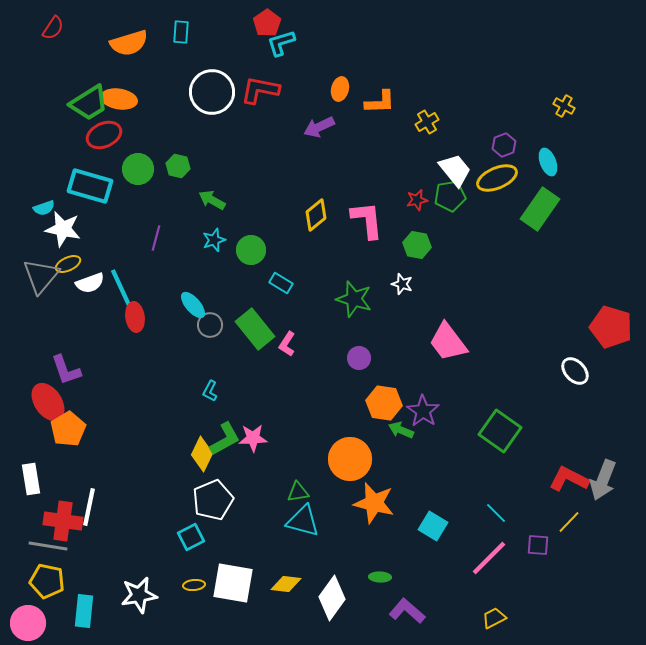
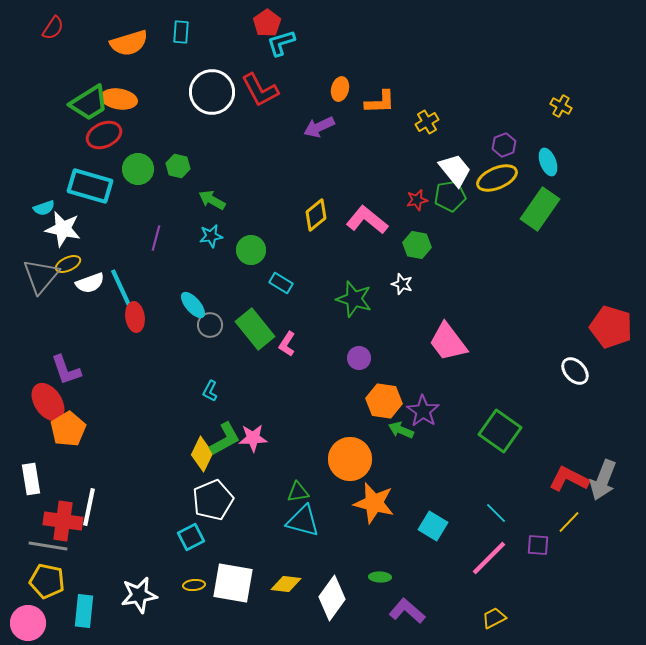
red L-shape at (260, 90): rotated 129 degrees counterclockwise
yellow cross at (564, 106): moved 3 px left
pink L-shape at (367, 220): rotated 45 degrees counterclockwise
cyan star at (214, 240): moved 3 px left, 4 px up; rotated 10 degrees clockwise
orange hexagon at (384, 403): moved 2 px up
